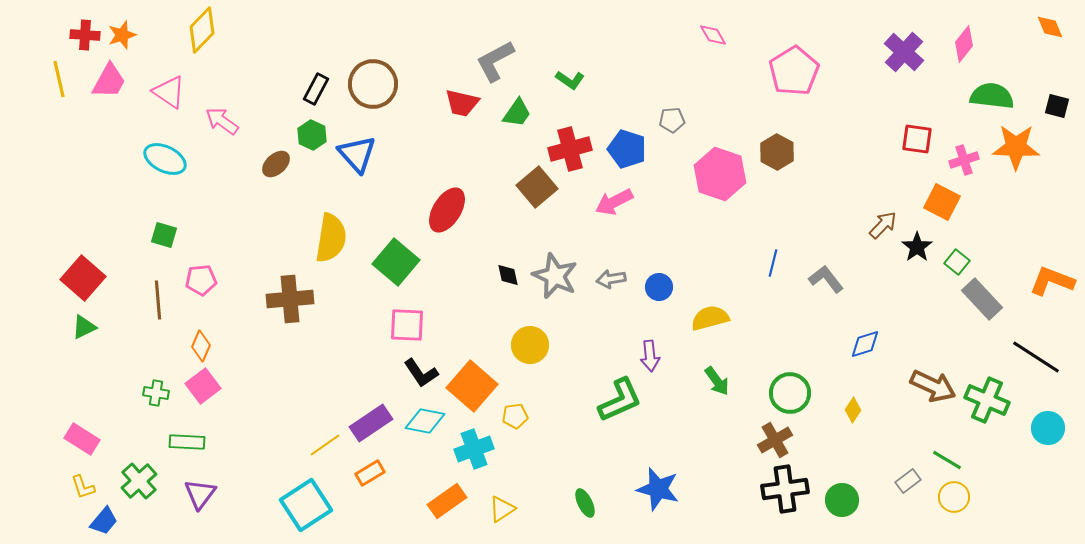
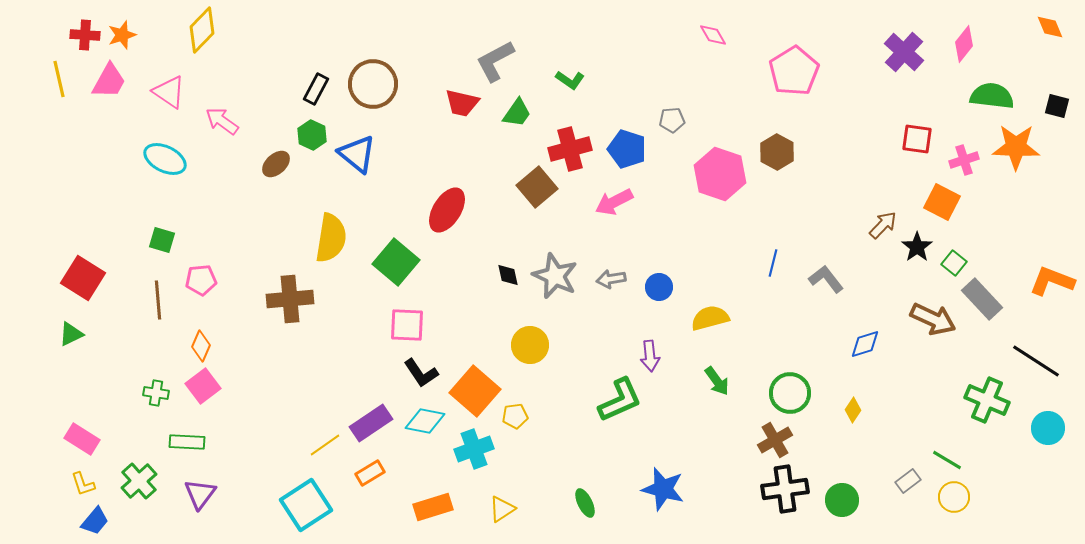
blue triangle at (357, 154): rotated 9 degrees counterclockwise
green square at (164, 235): moved 2 px left, 5 px down
green square at (957, 262): moved 3 px left, 1 px down
red square at (83, 278): rotated 9 degrees counterclockwise
green triangle at (84, 327): moved 13 px left, 7 px down
black line at (1036, 357): moved 4 px down
orange square at (472, 386): moved 3 px right, 5 px down
brown arrow at (933, 386): moved 67 px up
yellow L-shape at (83, 487): moved 3 px up
blue star at (658, 489): moved 5 px right
orange rectangle at (447, 501): moved 14 px left, 6 px down; rotated 18 degrees clockwise
blue trapezoid at (104, 521): moved 9 px left
